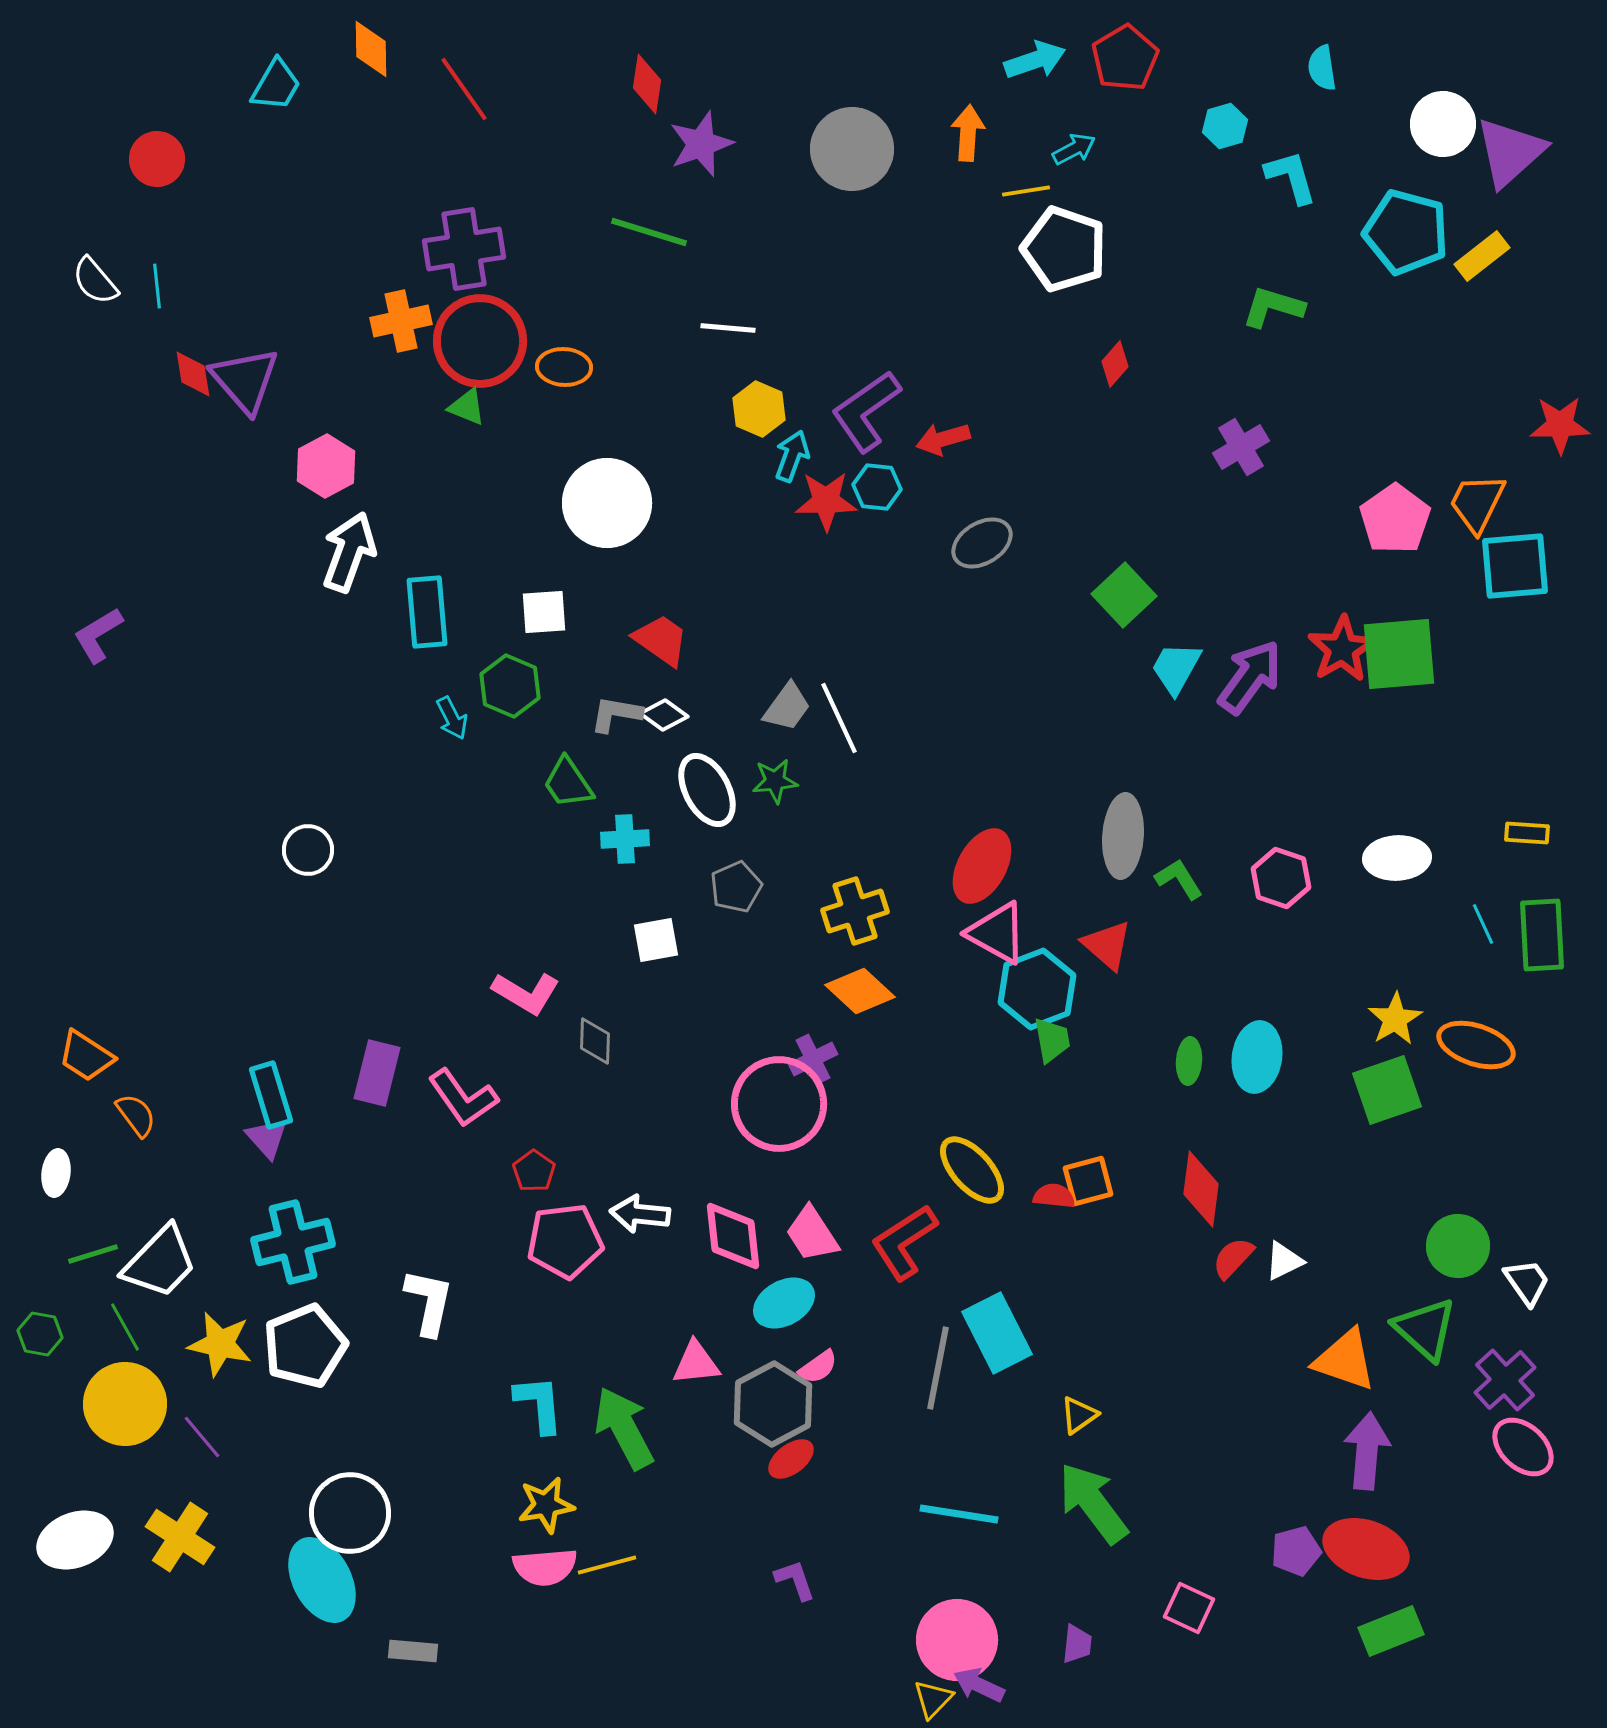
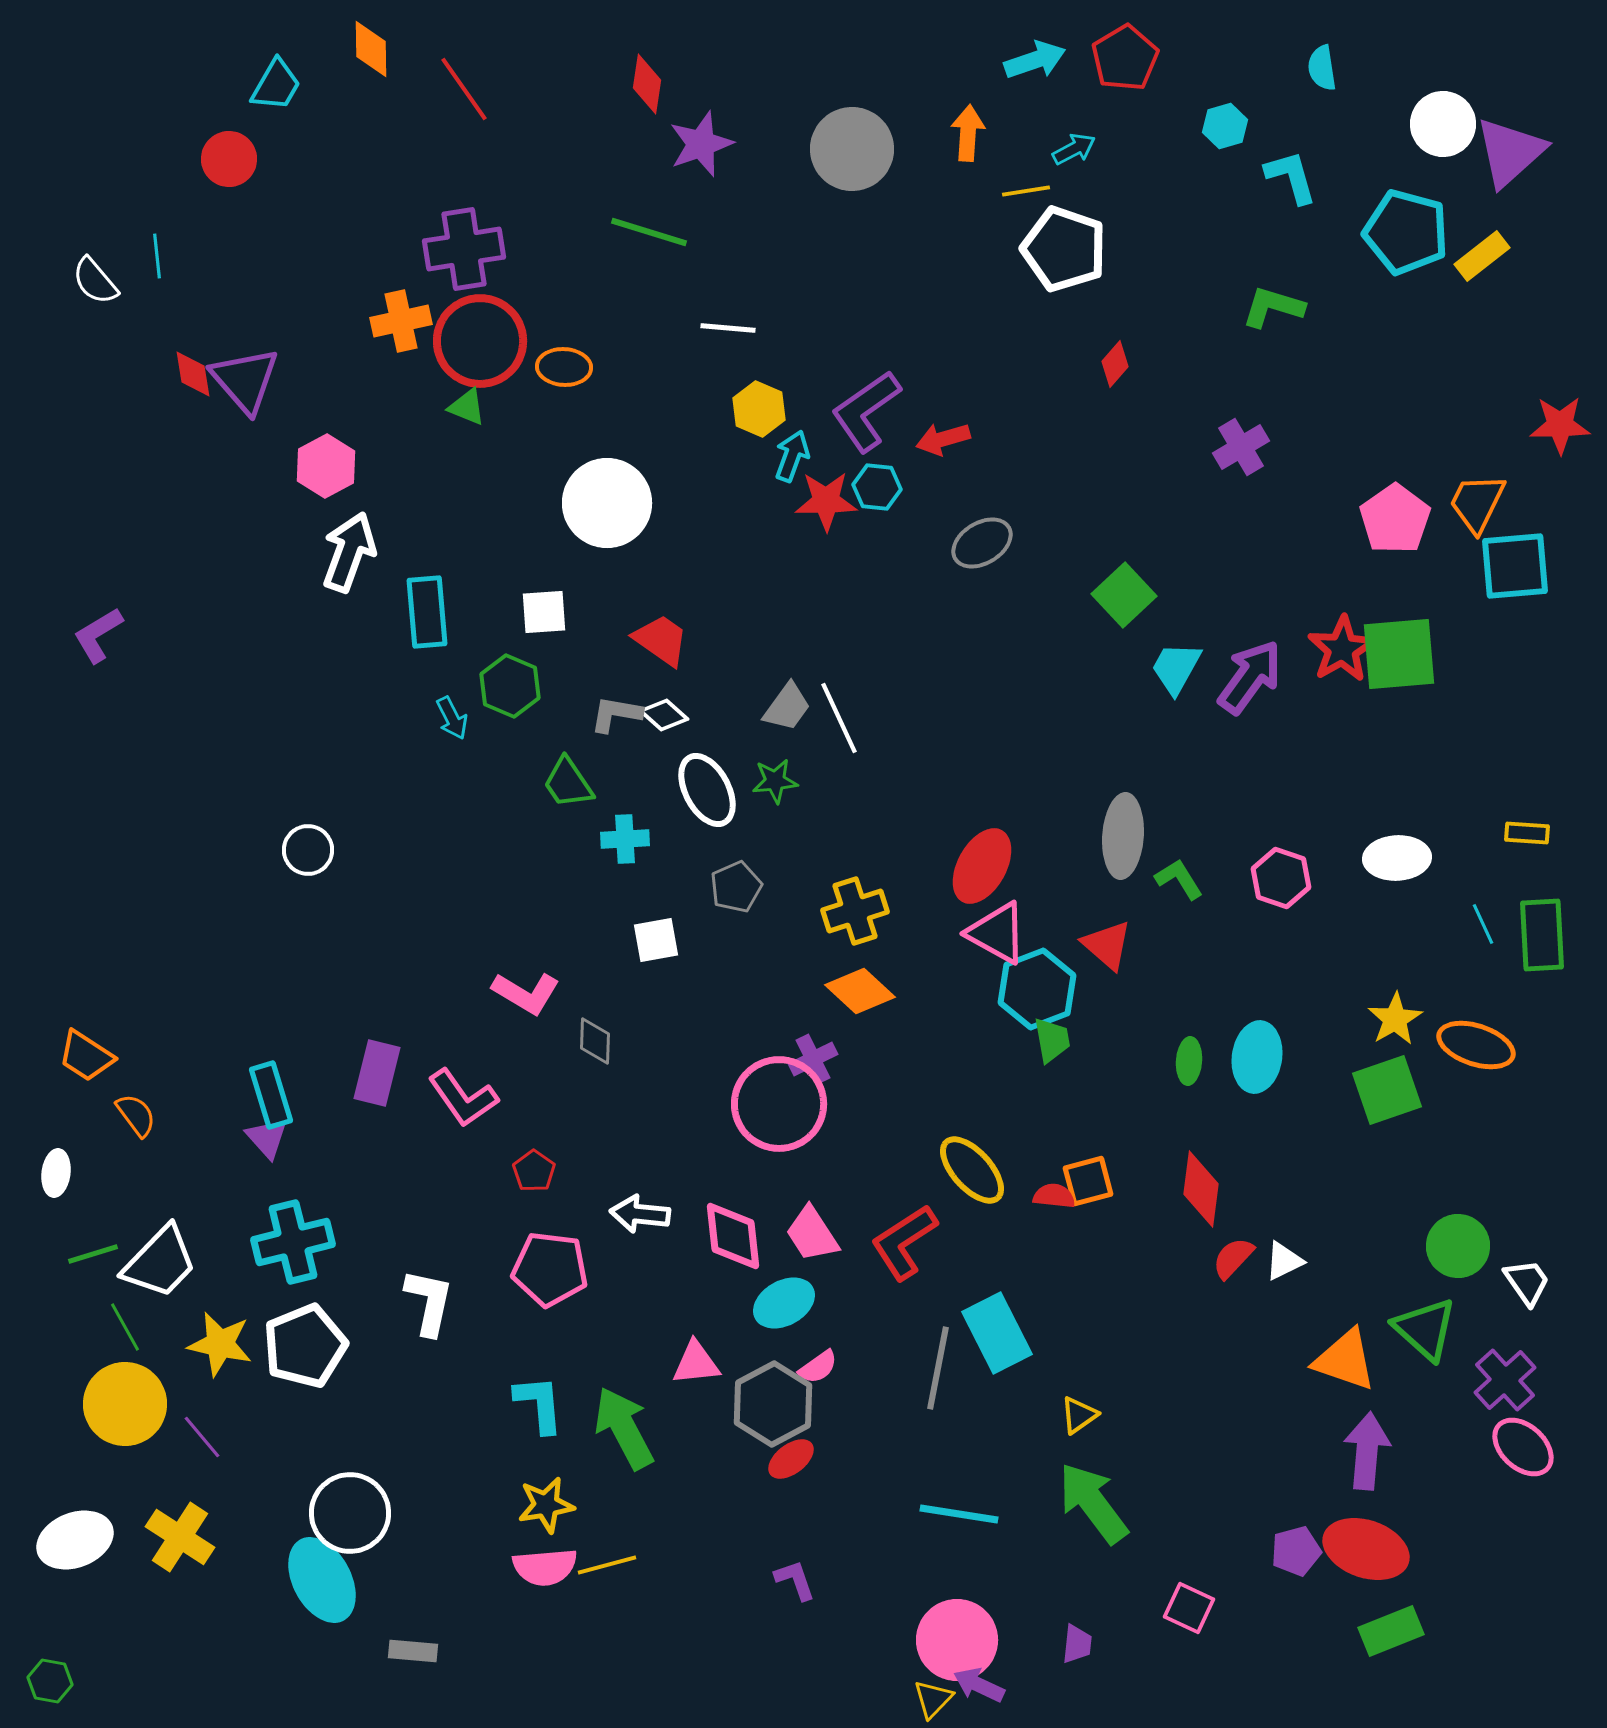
red circle at (157, 159): moved 72 px right
cyan line at (157, 286): moved 30 px up
white diamond at (664, 715): rotated 6 degrees clockwise
pink pentagon at (565, 1241): moved 15 px left, 28 px down; rotated 14 degrees clockwise
green hexagon at (40, 1334): moved 10 px right, 347 px down
